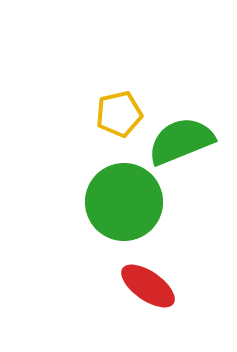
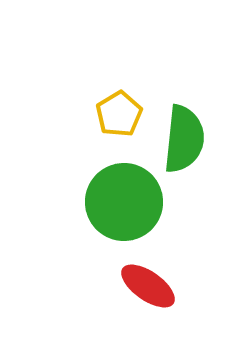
yellow pentagon: rotated 18 degrees counterclockwise
green semicircle: moved 3 px right, 2 px up; rotated 118 degrees clockwise
